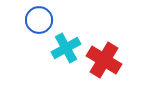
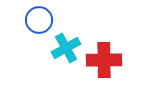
red cross: rotated 32 degrees counterclockwise
